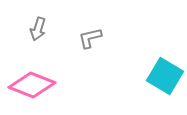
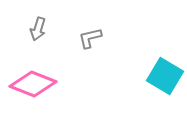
pink diamond: moved 1 px right, 1 px up
